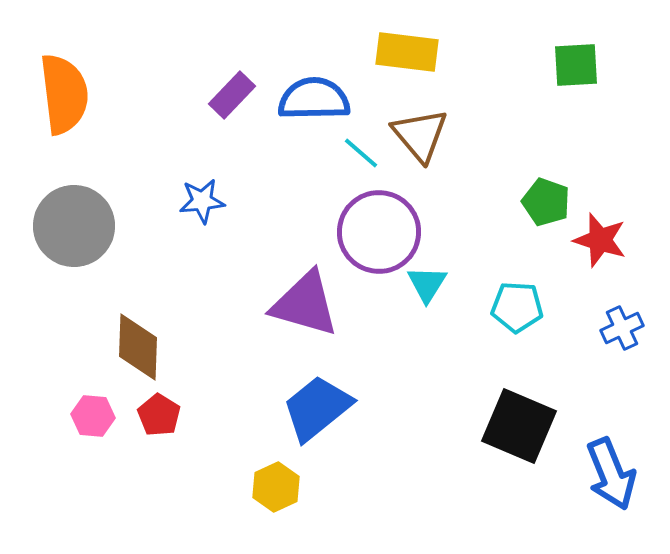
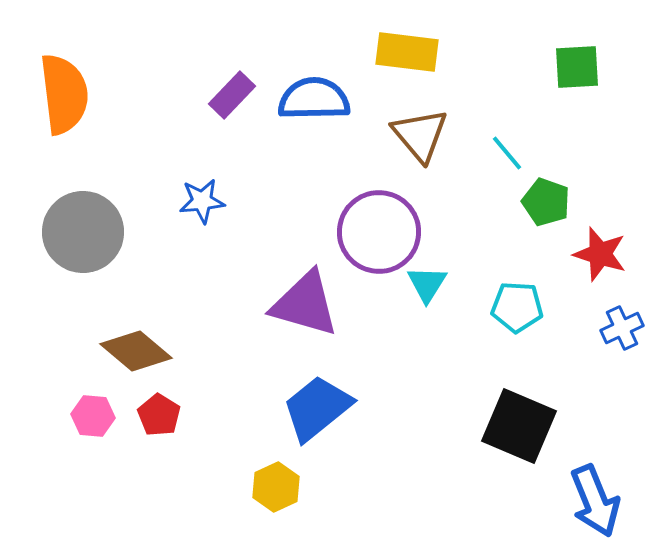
green square: moved 1 px right, 2 px down
cyan line: moved 146 px right; rotated 9 degrees clockwise
gray circle: moved 9 px right, 6 px down
red star: moved 14 px down
brown diamond: moved 2 px left, 4 px down; rotated 52 degrees counterclockwise
blue arrow: moved 16 px left, 27 px down
